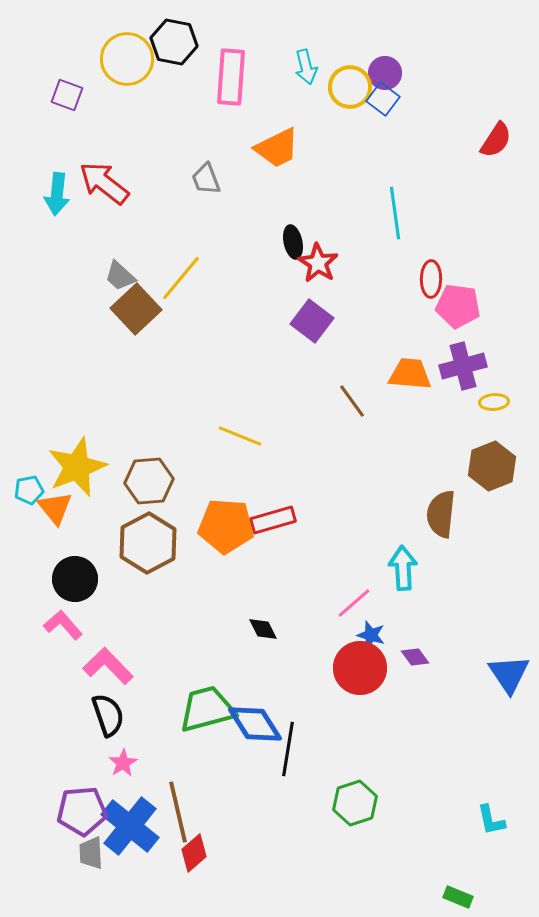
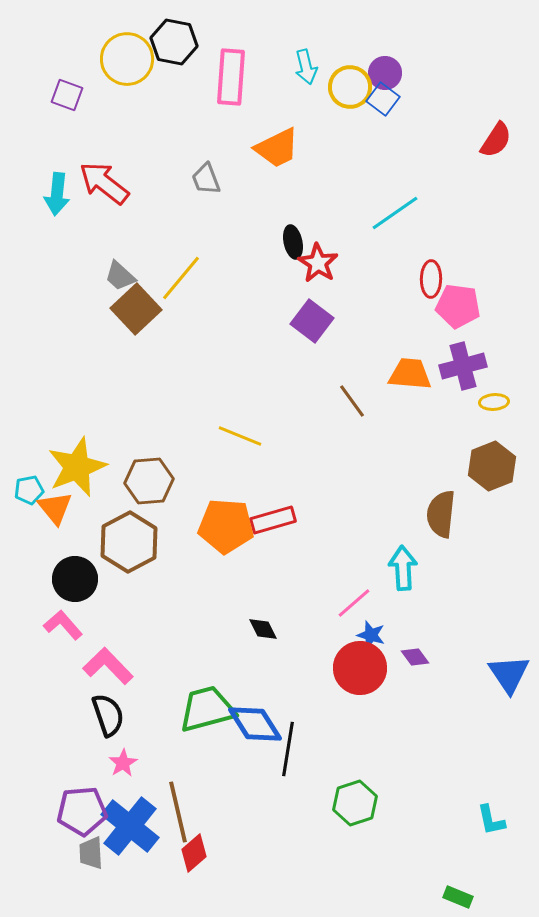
cyan line at (395, 213): rotated 63 degrees clockwise
brown hexagon at (148, 543): moved 19 px left, 1 px up
